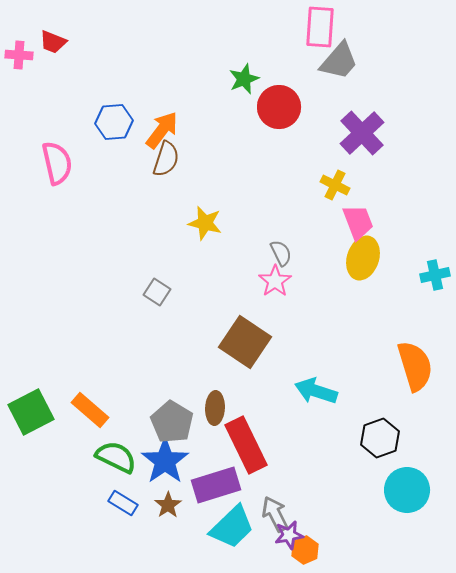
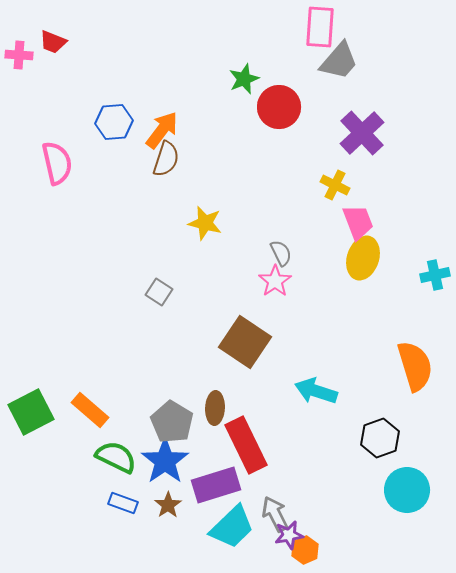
gray square: moved 2 px right
blue rectangle: rotated 12 degrees counterclockwise
